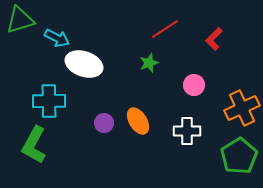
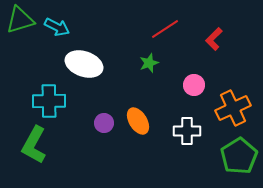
cyan arrow: moved 11 px up
orange cross: moved 9 px left
